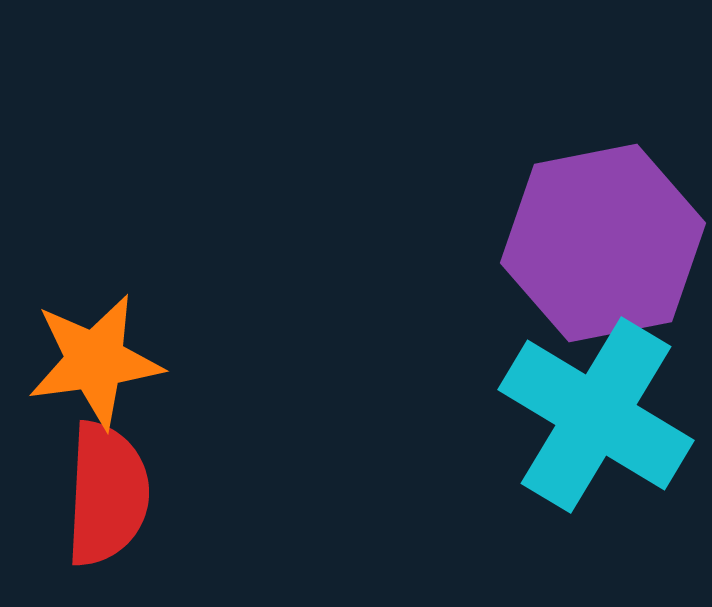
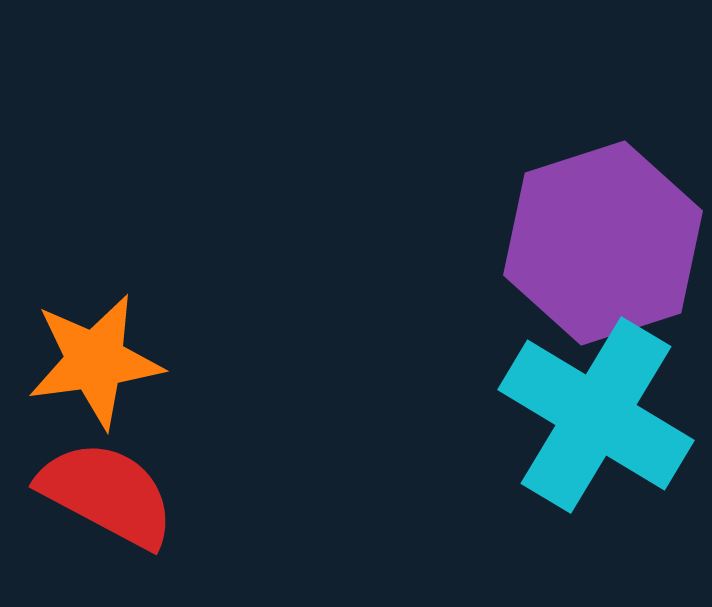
purple hexagon: rotated 7 degrees counterclockwise
red semicircle: rotated 65 degrees counterclockwise
